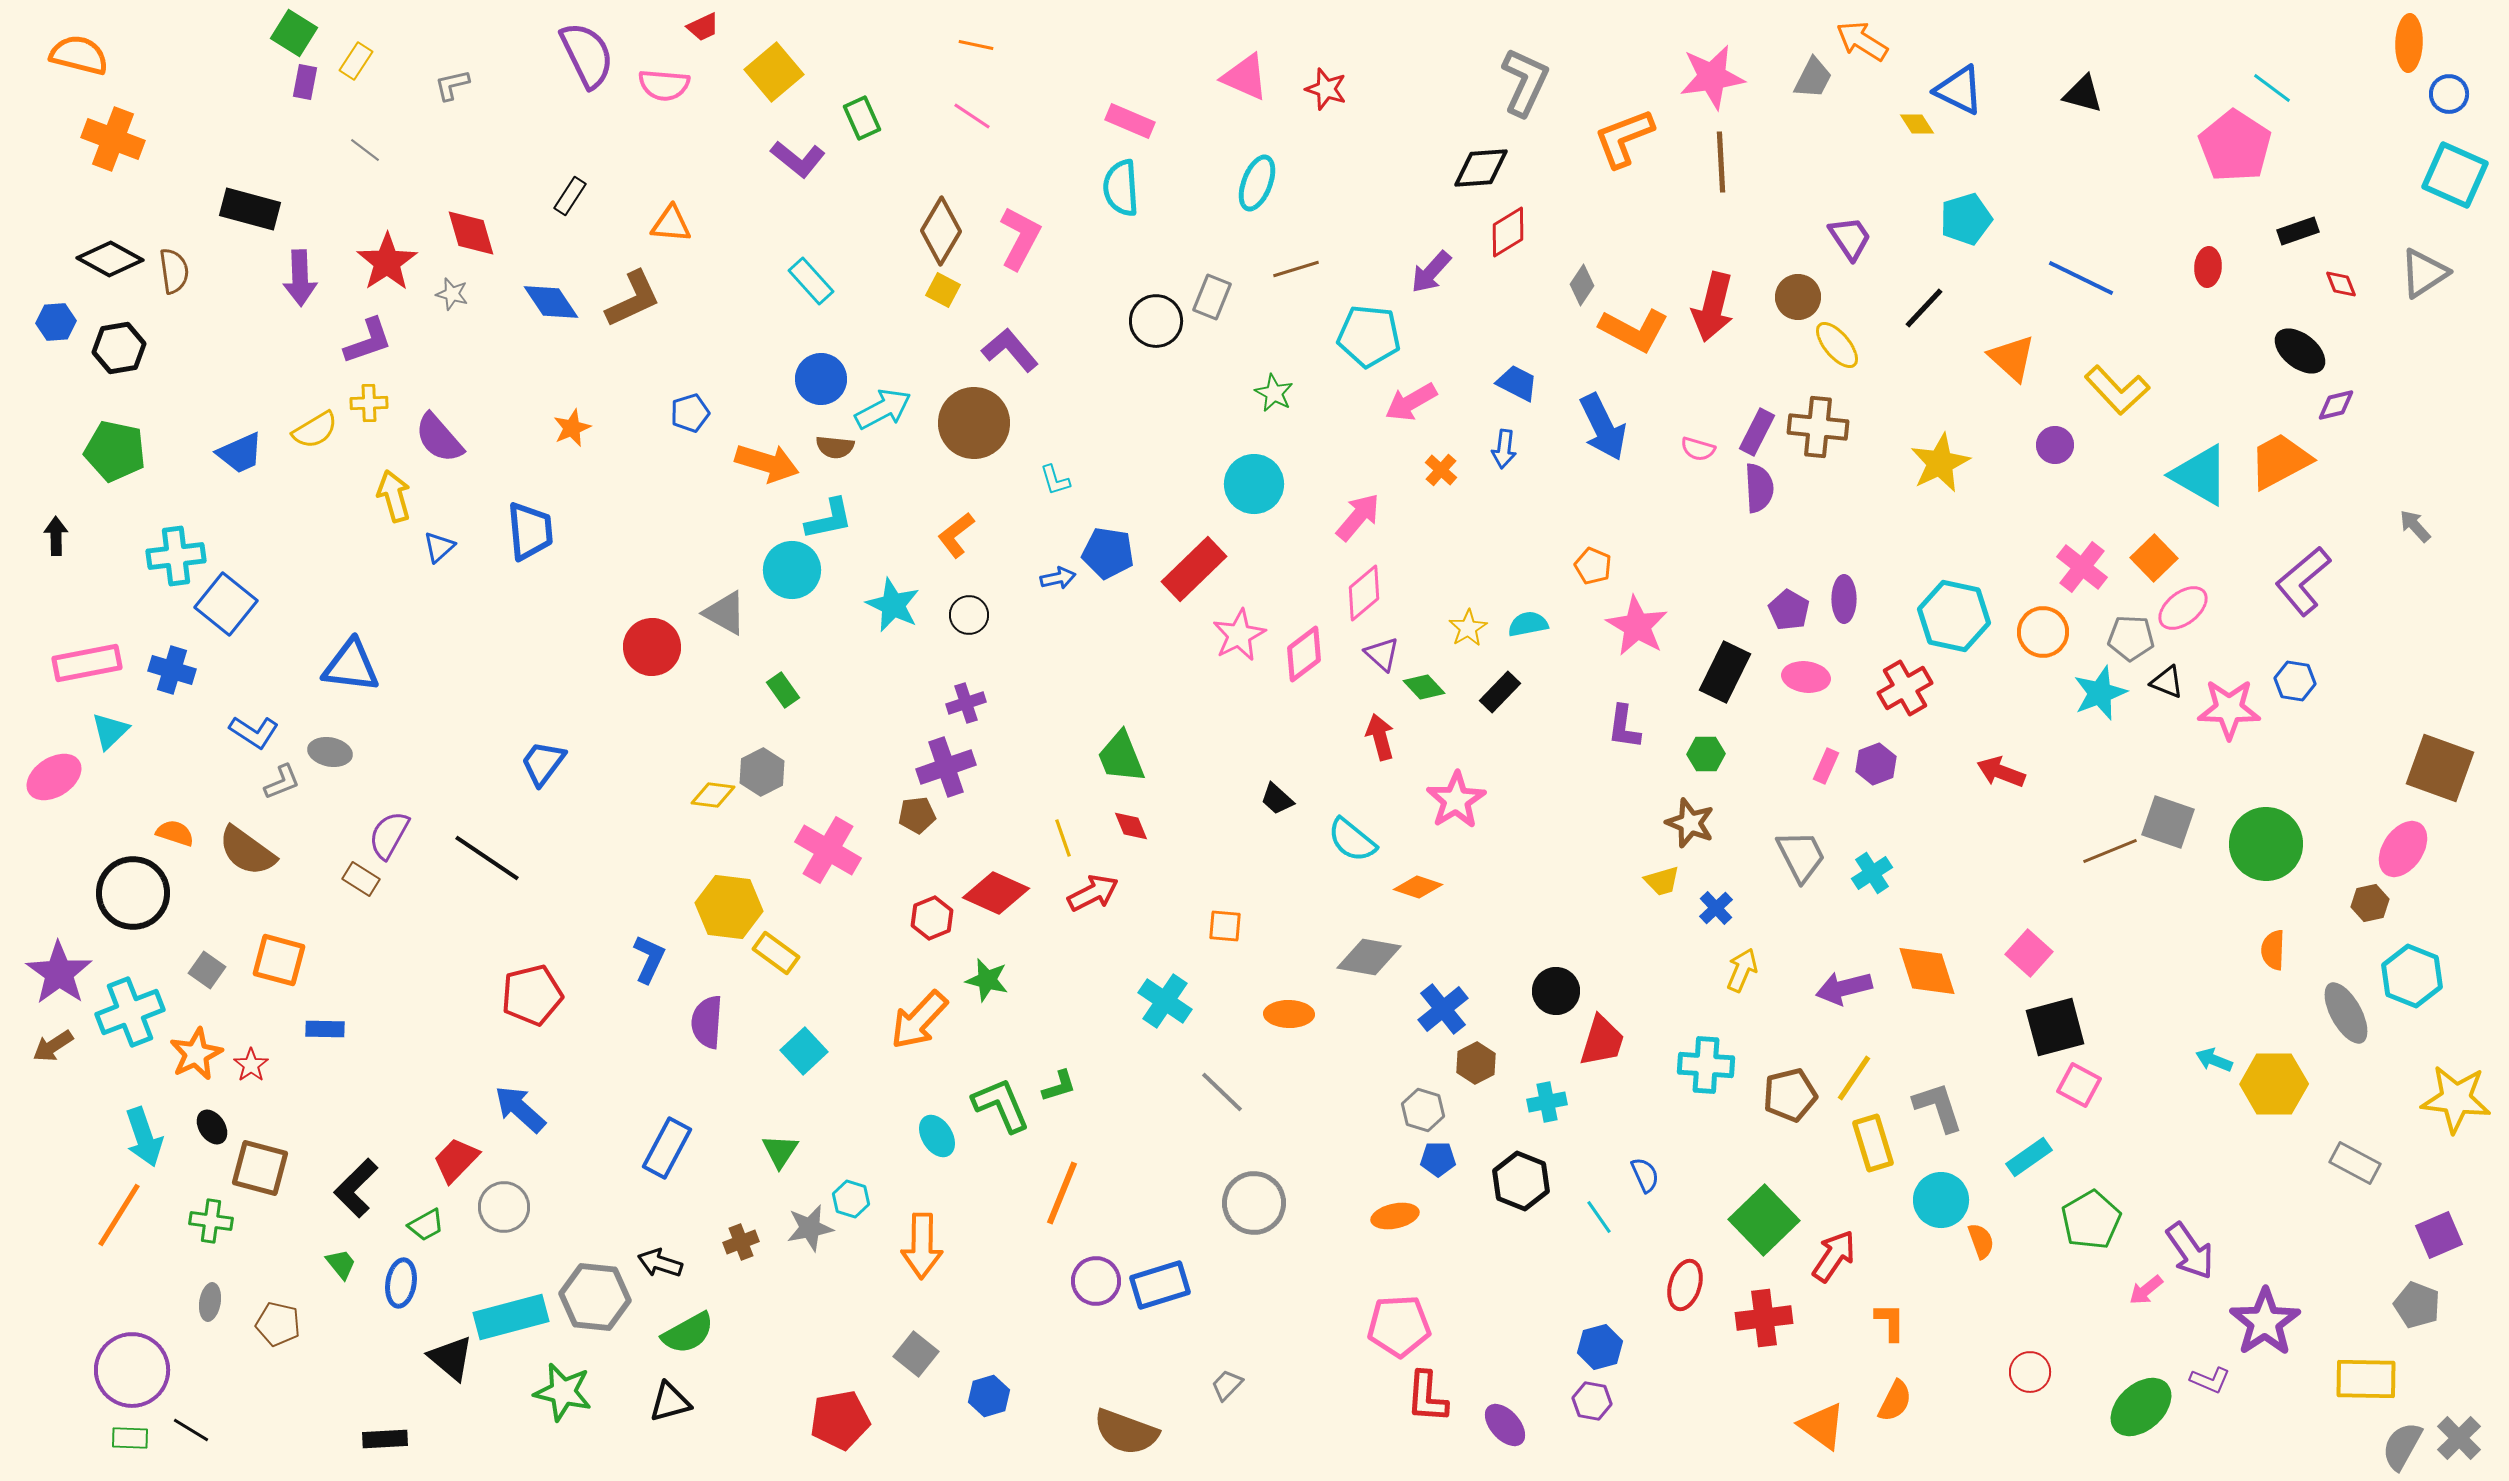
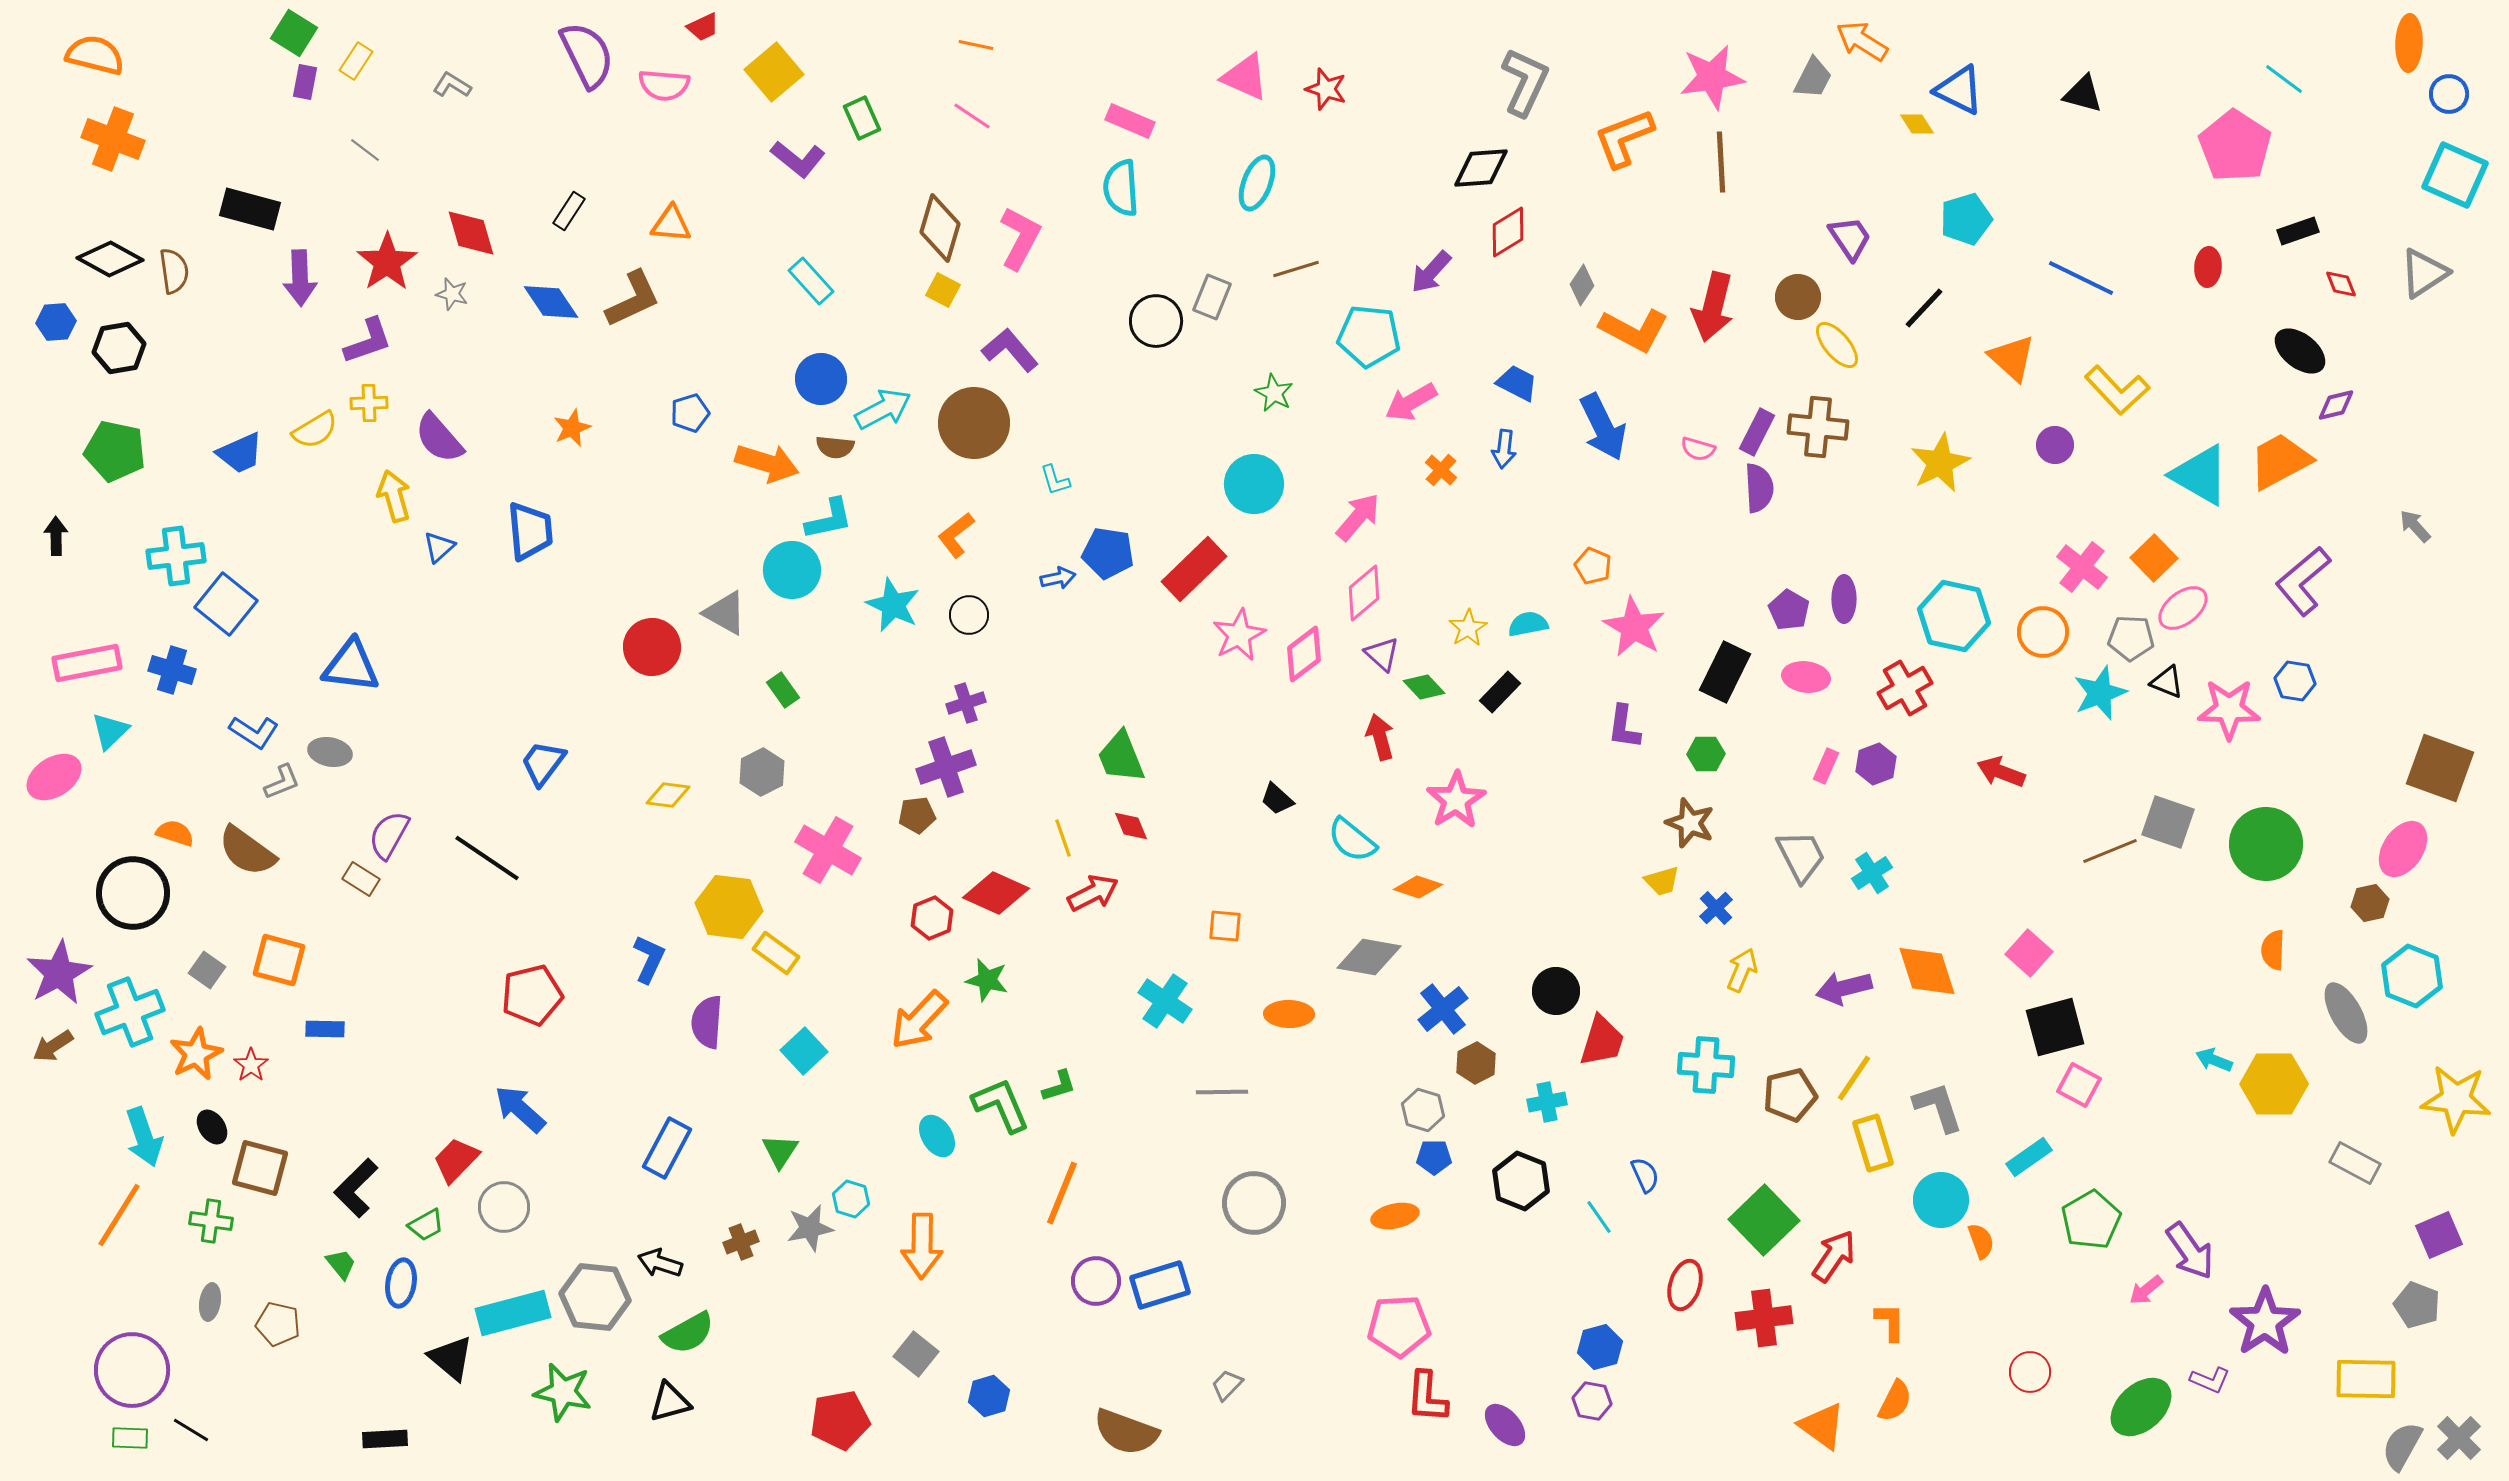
orange semicircle at (79, 55): moved 16 px right
gray L-shape at (452, 85): rotated 45 degrees clockwise
cyan line at (2272, 88): moved 12 px right, 9 px up
black rectangle at (570, 196): moved 1 px left, 15 px down
brown diamond at (941, 231): moved 1 px left, 3 px up; rotated 14 degrees counterclockwise
pink star at (1637, 626): moved 3 px left, 1 px down
yellow diamond at (713, 795): moved 45 px left
purple star at (59, 973): rotated 8 degrees clockwise
gray line at (1222, 1092): rotated 45 degrees counterclockwise
blue pentagon at (1438, 1159): moved 4 px left, 2 px up
cyan rectangle at (511, 1317): moved 2 px right, 4 px up
